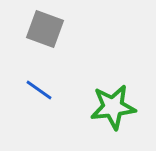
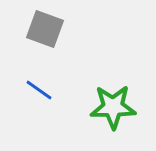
green star: rotated 6 degrees clockwise
